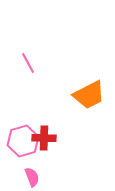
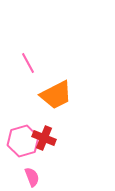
orange trapezoid: moved 33 px left
red cross: rotated 20 degrees clockwise
